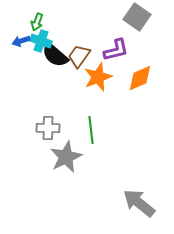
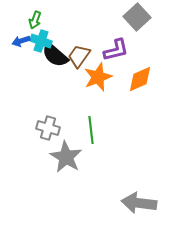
gray square: rotated 12 degrees clockwise
green arrow: moved 2 px left, 2 px up
orange diamond: moved 1 px down
gray cross: rotated 15 degrees clockwise
gray star: rotated 16 degrees counterclockwise
gray arrow: rotated 32 degrees counterclockwise
